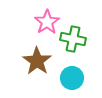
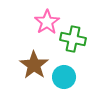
brown star: moved 3 px left, 4 px down
cyan circle: moved 8 px left, 1 px up
